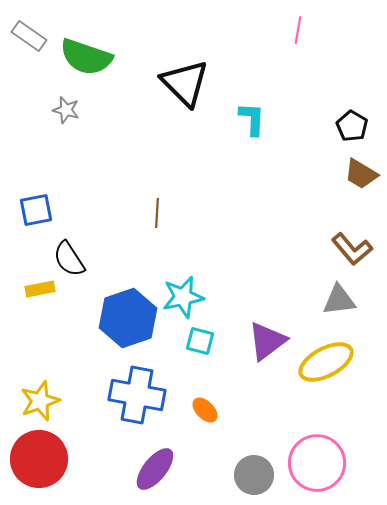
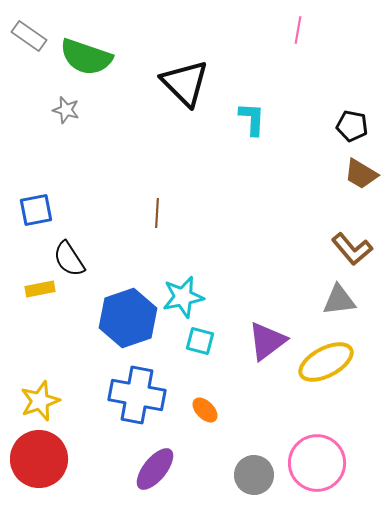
black pentagon: rotated 20 degrees counterclockwise
